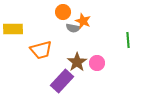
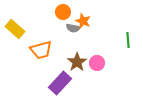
yellow rectangle: moved 2 px right; rotated 42 degrees clockwise
purple rectangle: moved 2 px left, 2 px down
